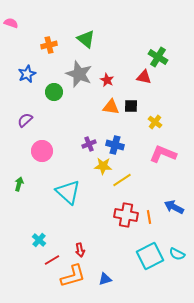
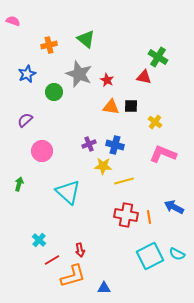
pink semicircle: moved 2 px right, 2 px up
yellow line: moved 2 px right, 1 px down; rotated 18 degrees clockwise
blue triangle: moved 1 px left, 9 px down; rotated 16 degrees clockwise
